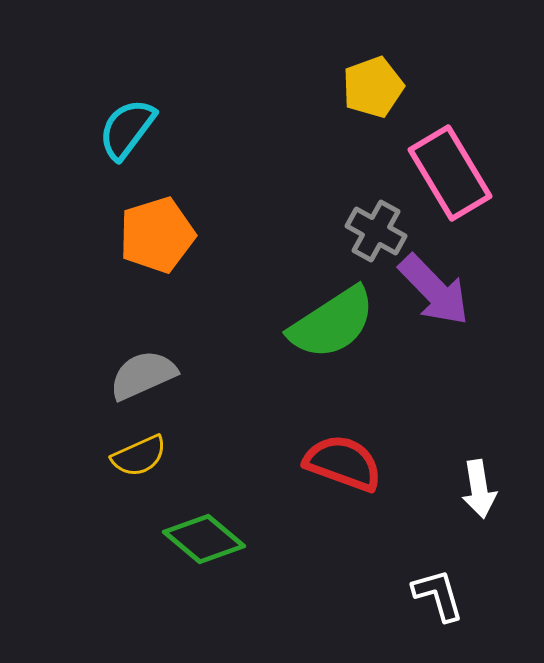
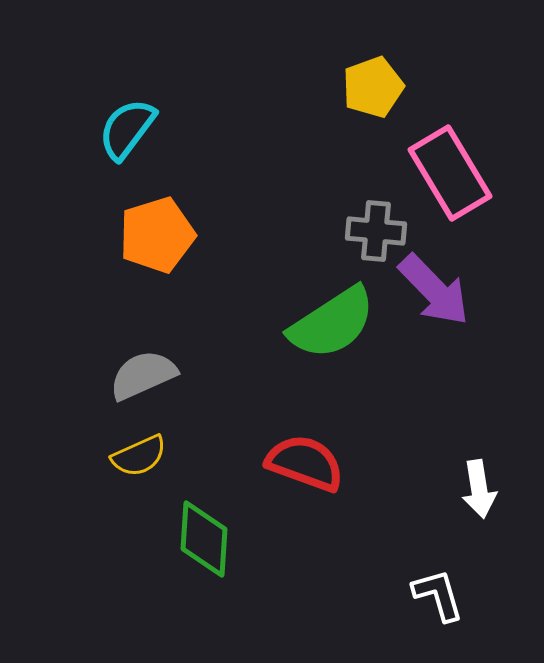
gray cross: rotated 24 degrees counterclockwise
red semicircle: moved 38 px left
green diamond: rotated 54 degrees clockwise
